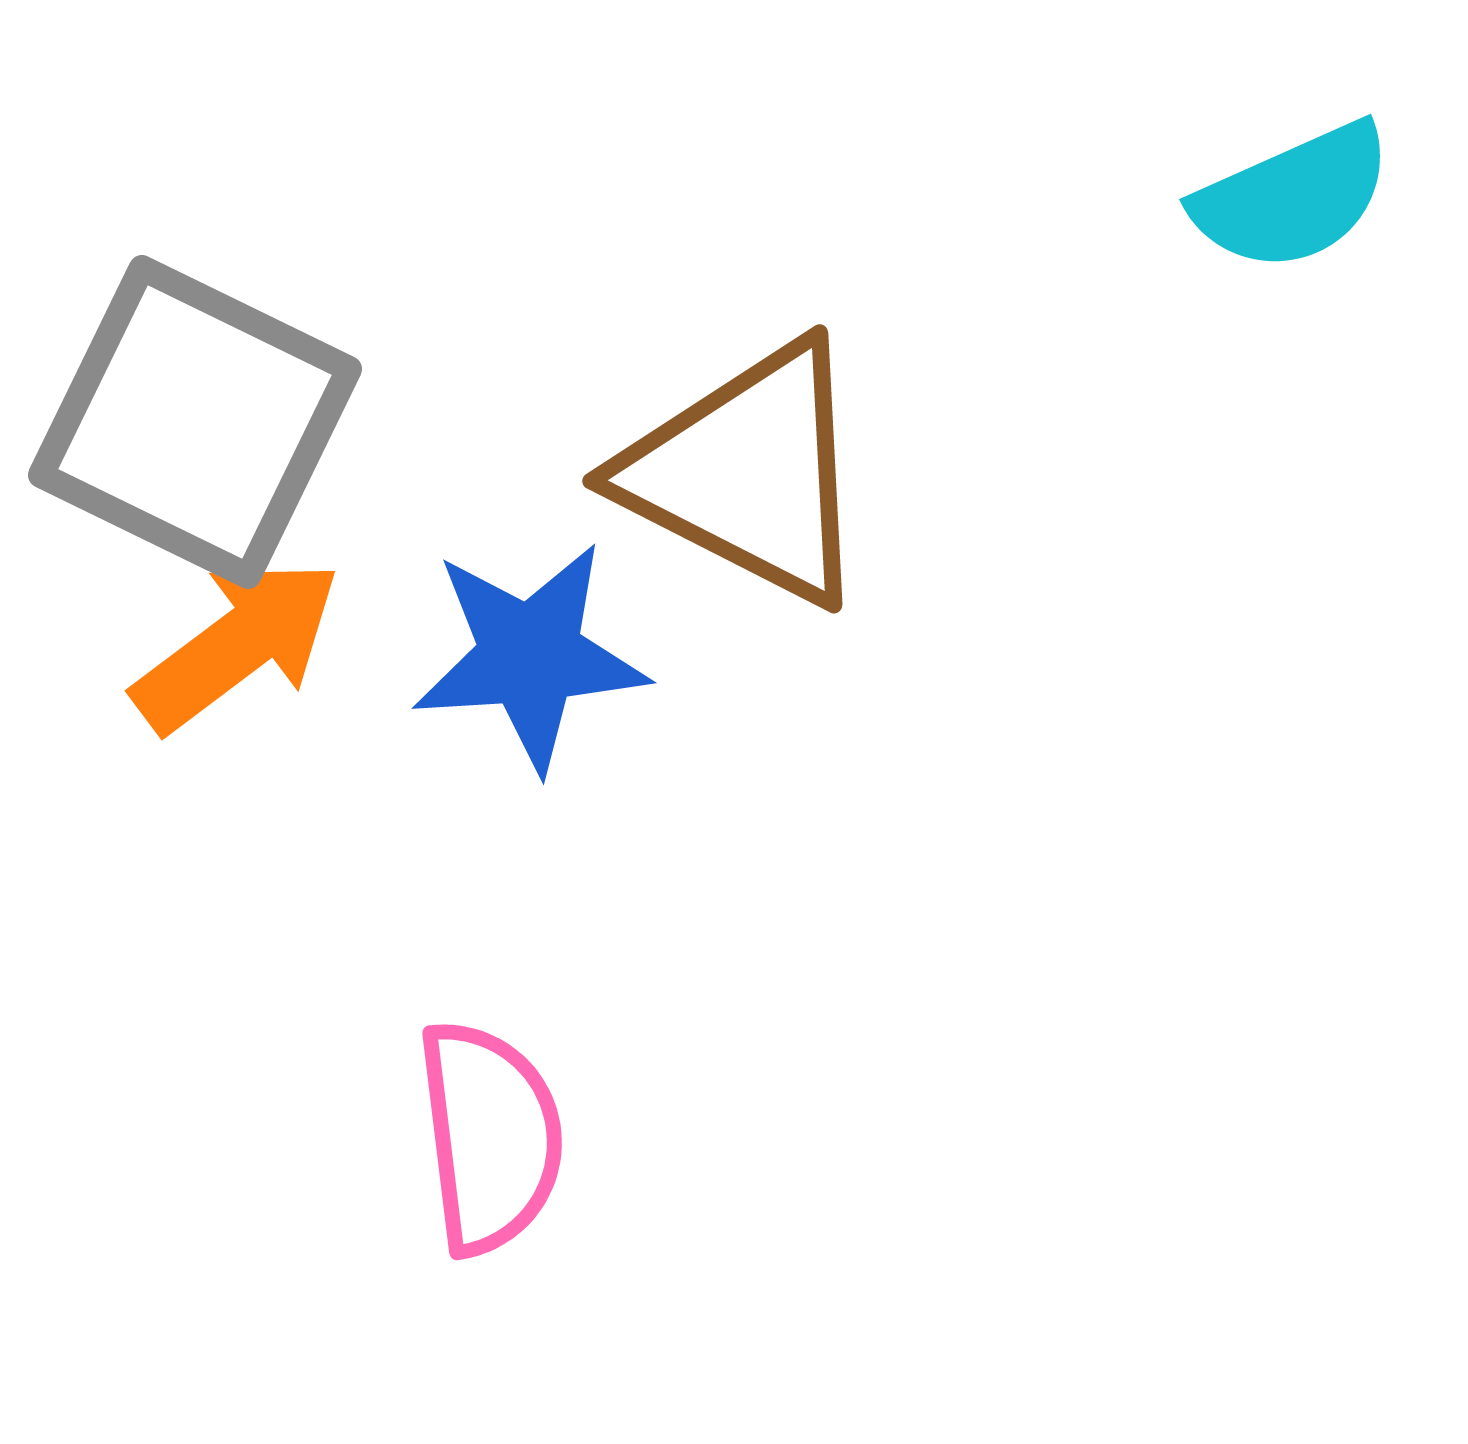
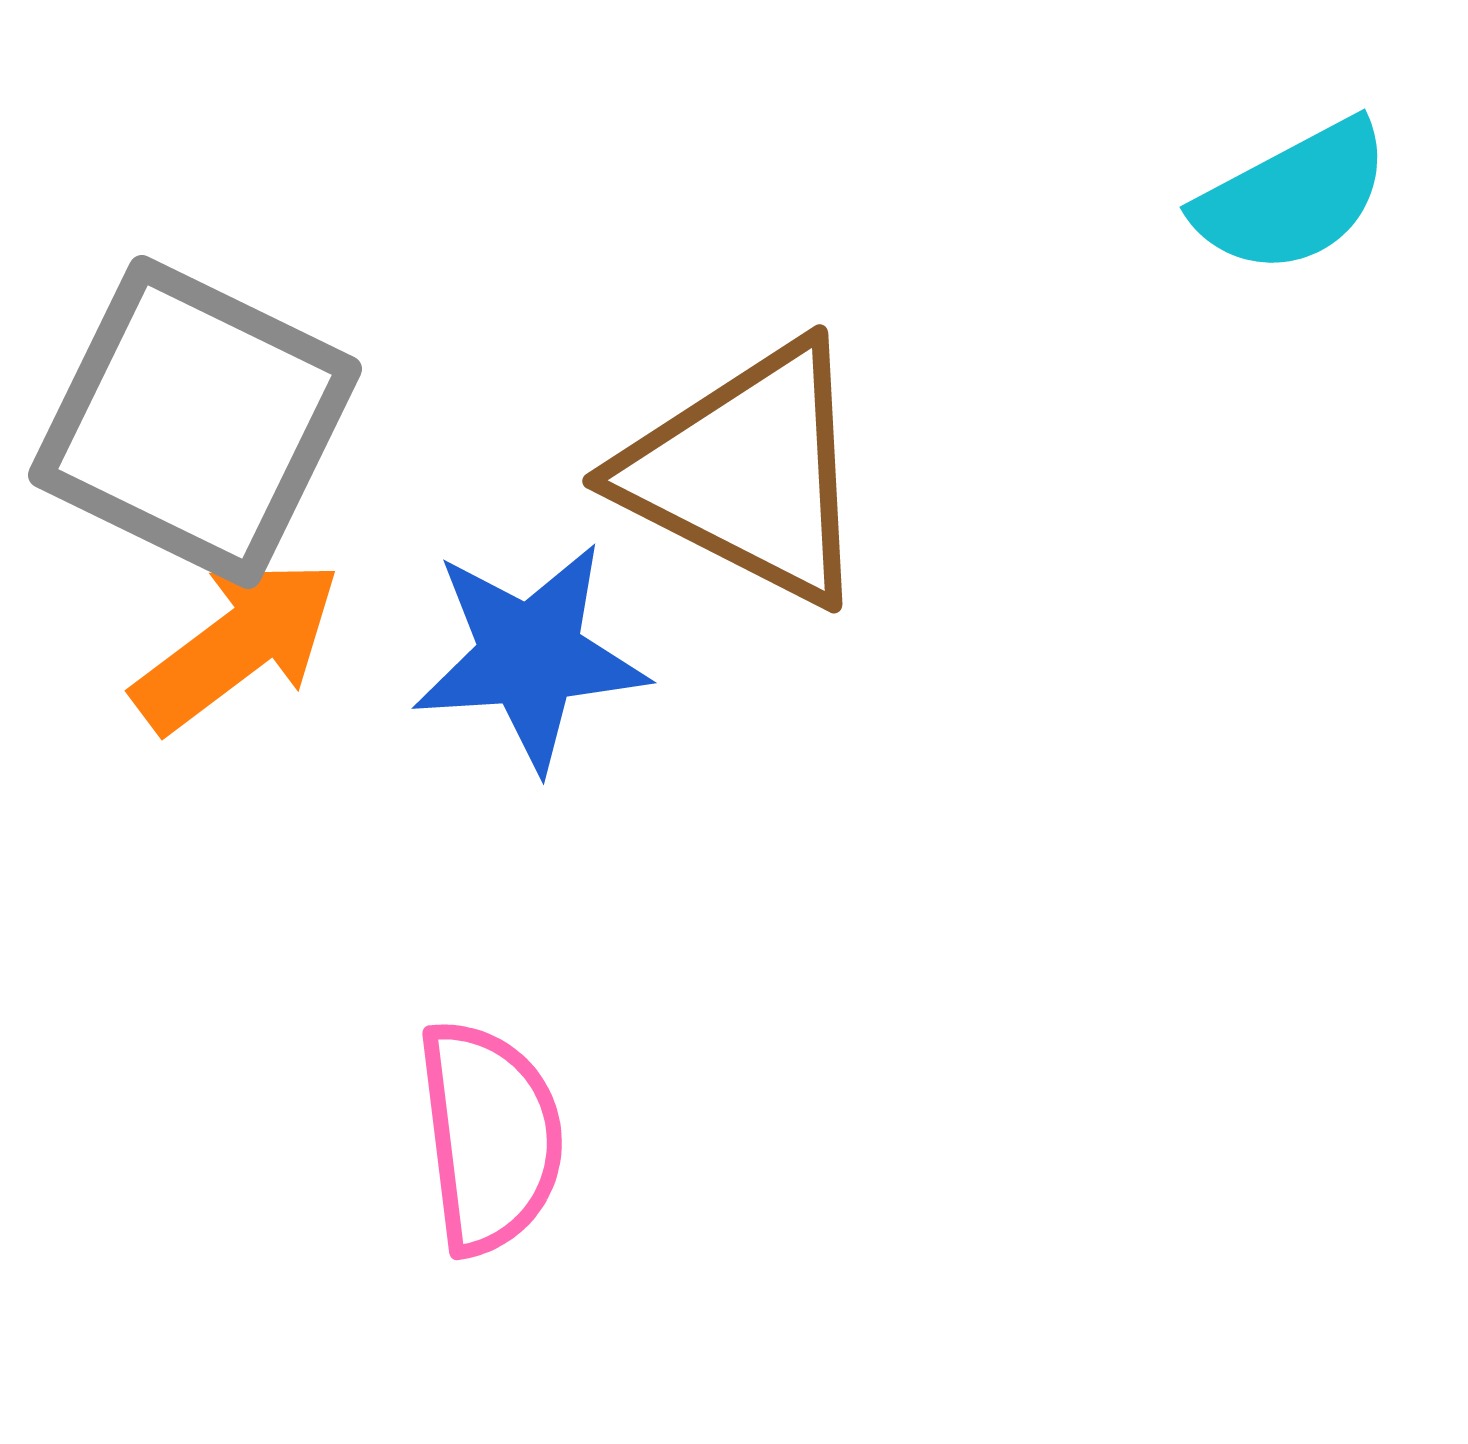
cyan semicircle: rotated 4 degrees counterclockwise
